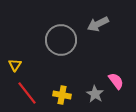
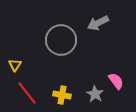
gray arrow: moved 1 px up
